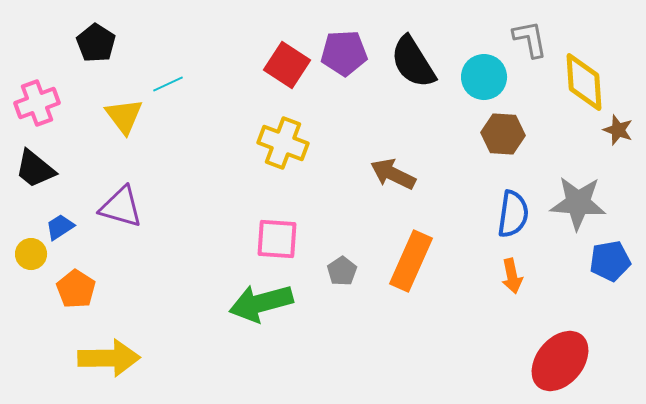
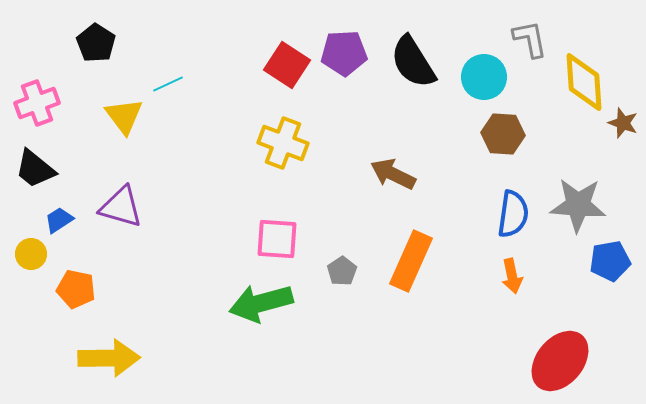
brown star: moved 5 px right, 7 px up
gray star: moved 2 px down
blue trapezoid: moved 1 px left, 7 px up
orange pentagon: rotated 21 degrees counterclockwise
